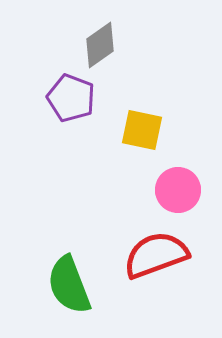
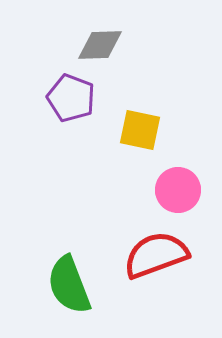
gray diamond: rotated 33 degrees clockwise
yellow square: moved 2 px left
